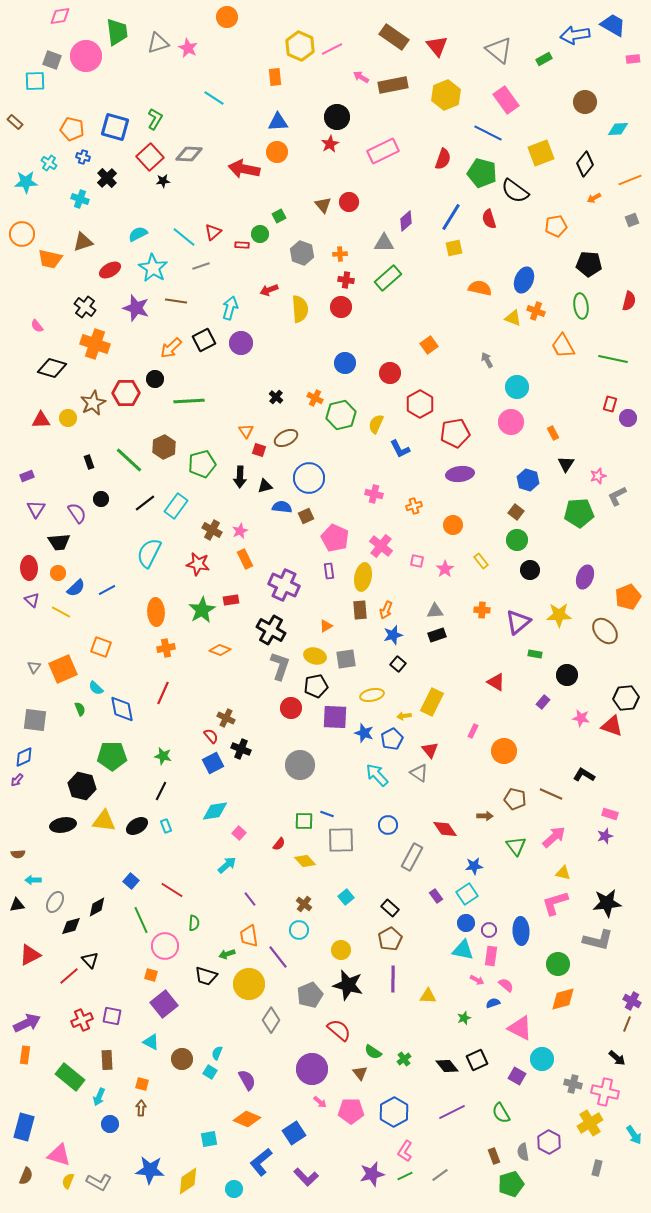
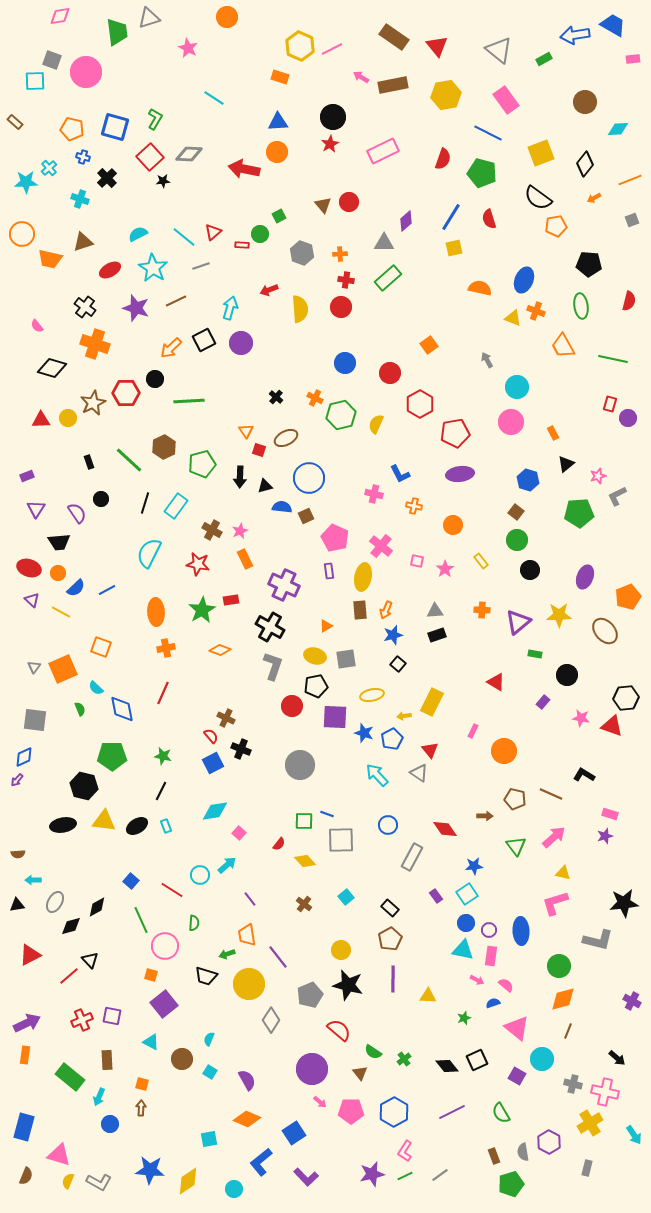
gray triangle at (158, 43): moved 9 px left, 25 px up
pink circle at (86, 56): moved 16 px down
orange rectangle at (275, 77): moved 5 px right; rotated 66 degrees counterclockwise
yellow hexagon at (446, 95): rotated 12 degrees clockwise
black circle at (337, 117): moved 4 px left
cyan cross at (49, 163): moved 5 px down; rotated 14 degrees clockwise
black semicircle at (515, 191): moved 23 px right, 7 px down
brown line at (176, 301): rotated 35 degrees counterclockwise
blue L-shape at (400, 449): moved 25 px down
black triangle at (566, 464): rotated 18 degrees clockwise
black line at (145, 503): rotated 35 degrees counterclockwise
orange cross at (414, 506): rotated 28 degrees clockwise
red ellipse at (29, 568): rotated 70 degrees counterclockwise
black cross at (271, 630): moved 1 px left, 3 px up
gray L-shape at (280, 666): moved 7 px left
red circle at (291, 708): moved 1 px right, 2 px up
black hexagon at (82, 786): moved 2 px right
black star at (607, 903): moved 17 px right
cyan circle at (299, 930): moved 99 px left, 55 px up
orange trapezoid at (249, 936): moved 2 px left, 1 px up
green circle at (558, 964): moved 1 px right, 2 px down
brown line at (627, 1024): moved 59 px left, 7 px down
pink triangle at (520, 1028): moved 3 px left; rotated 12 degrees clockwise
cyan semicircle at (217, 1053): moved 8 px left, 14 px up
gray rectangle at (597, 1168): moved 10 px left
